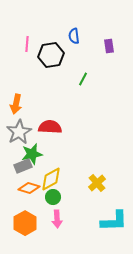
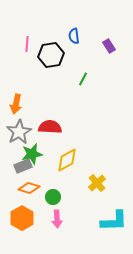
purple rectangle: rotated 24 degrees counterclockwise
yellow diamond: moved 16 px right, 19 px up
orange hexagon: moved 3 px left, 5 px up
